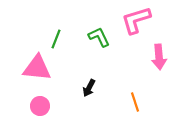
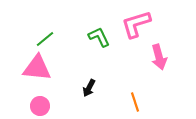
pink L-shape: moved 4 px down
green line: moved 11 px left; rotated 30 degrees clockwise
pink arrow: rotated 10 degrees counterclockwise
